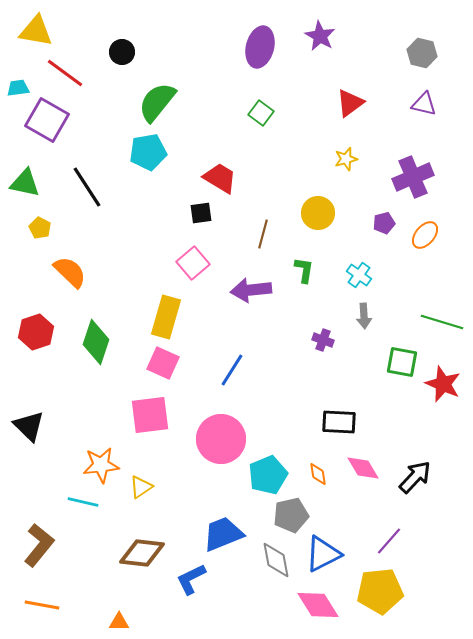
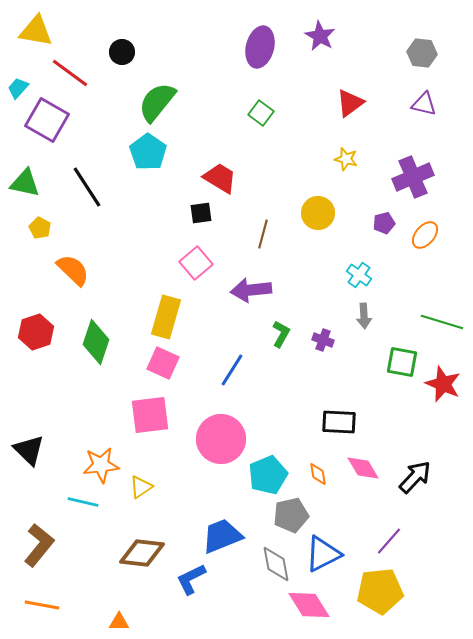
gray hexagon at (422, 53): rotated 8 degrees counterclockwise
red line at (65, 73): moved 5 px right
cyan trapezoid at (18, 88): rotated 40 degrees counterclockwise
cyan pentagon at (148, 152): rotated 27 degrees counterclockwise
yellow star at (346, 159): rotated 30 degrees clockwise
pink square at (193, 263): moved 3 px right
green L-shape at (304, 270): moved 23 px left, 64 px down; rotated 20 degrees clockwise
orange semicircle at (70, 272): moved 3 px right, 2 px up
black triangle at (29, 426): moved 24 px down
blue trapezoid at (223, 534): moved 1 px left, 2 px down
gray diamond at (276, 560): moved 4 px down
pink diamond at (318, 605): moved 9 px left
